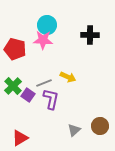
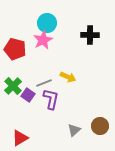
cyan circle: moved 2 px up
pink star: rotated 30 degrees counterclockwise
